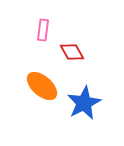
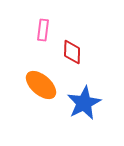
red diamond: rotated 30 degrees clockwise
orange ellipse: moved 1 px left, 1 px up
